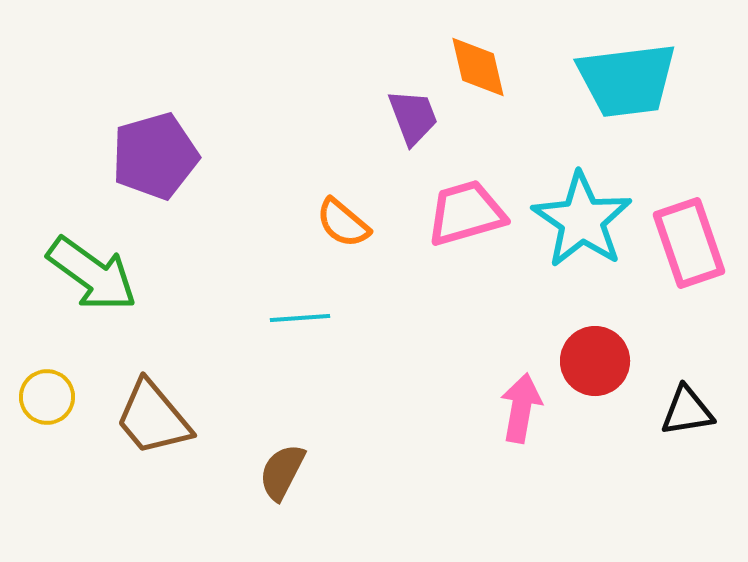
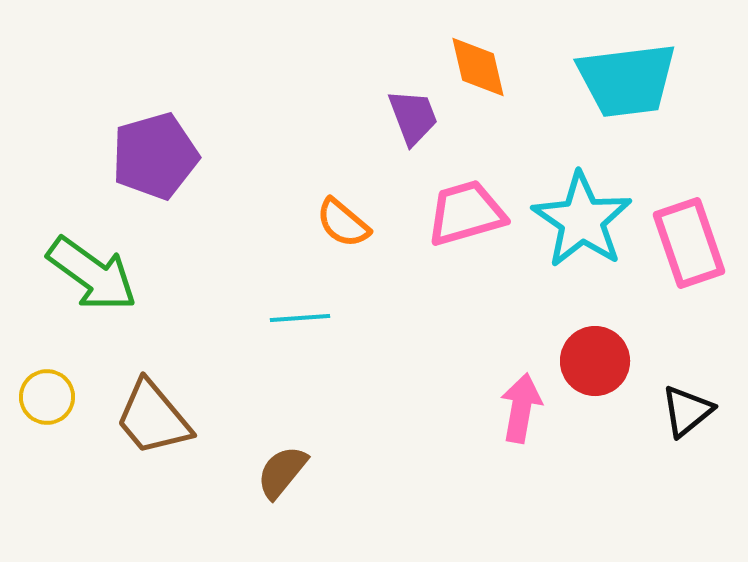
black triangle: rotated 30 degrees counterclockwise
brown semicircle: rotated 12 degrees clockwise
